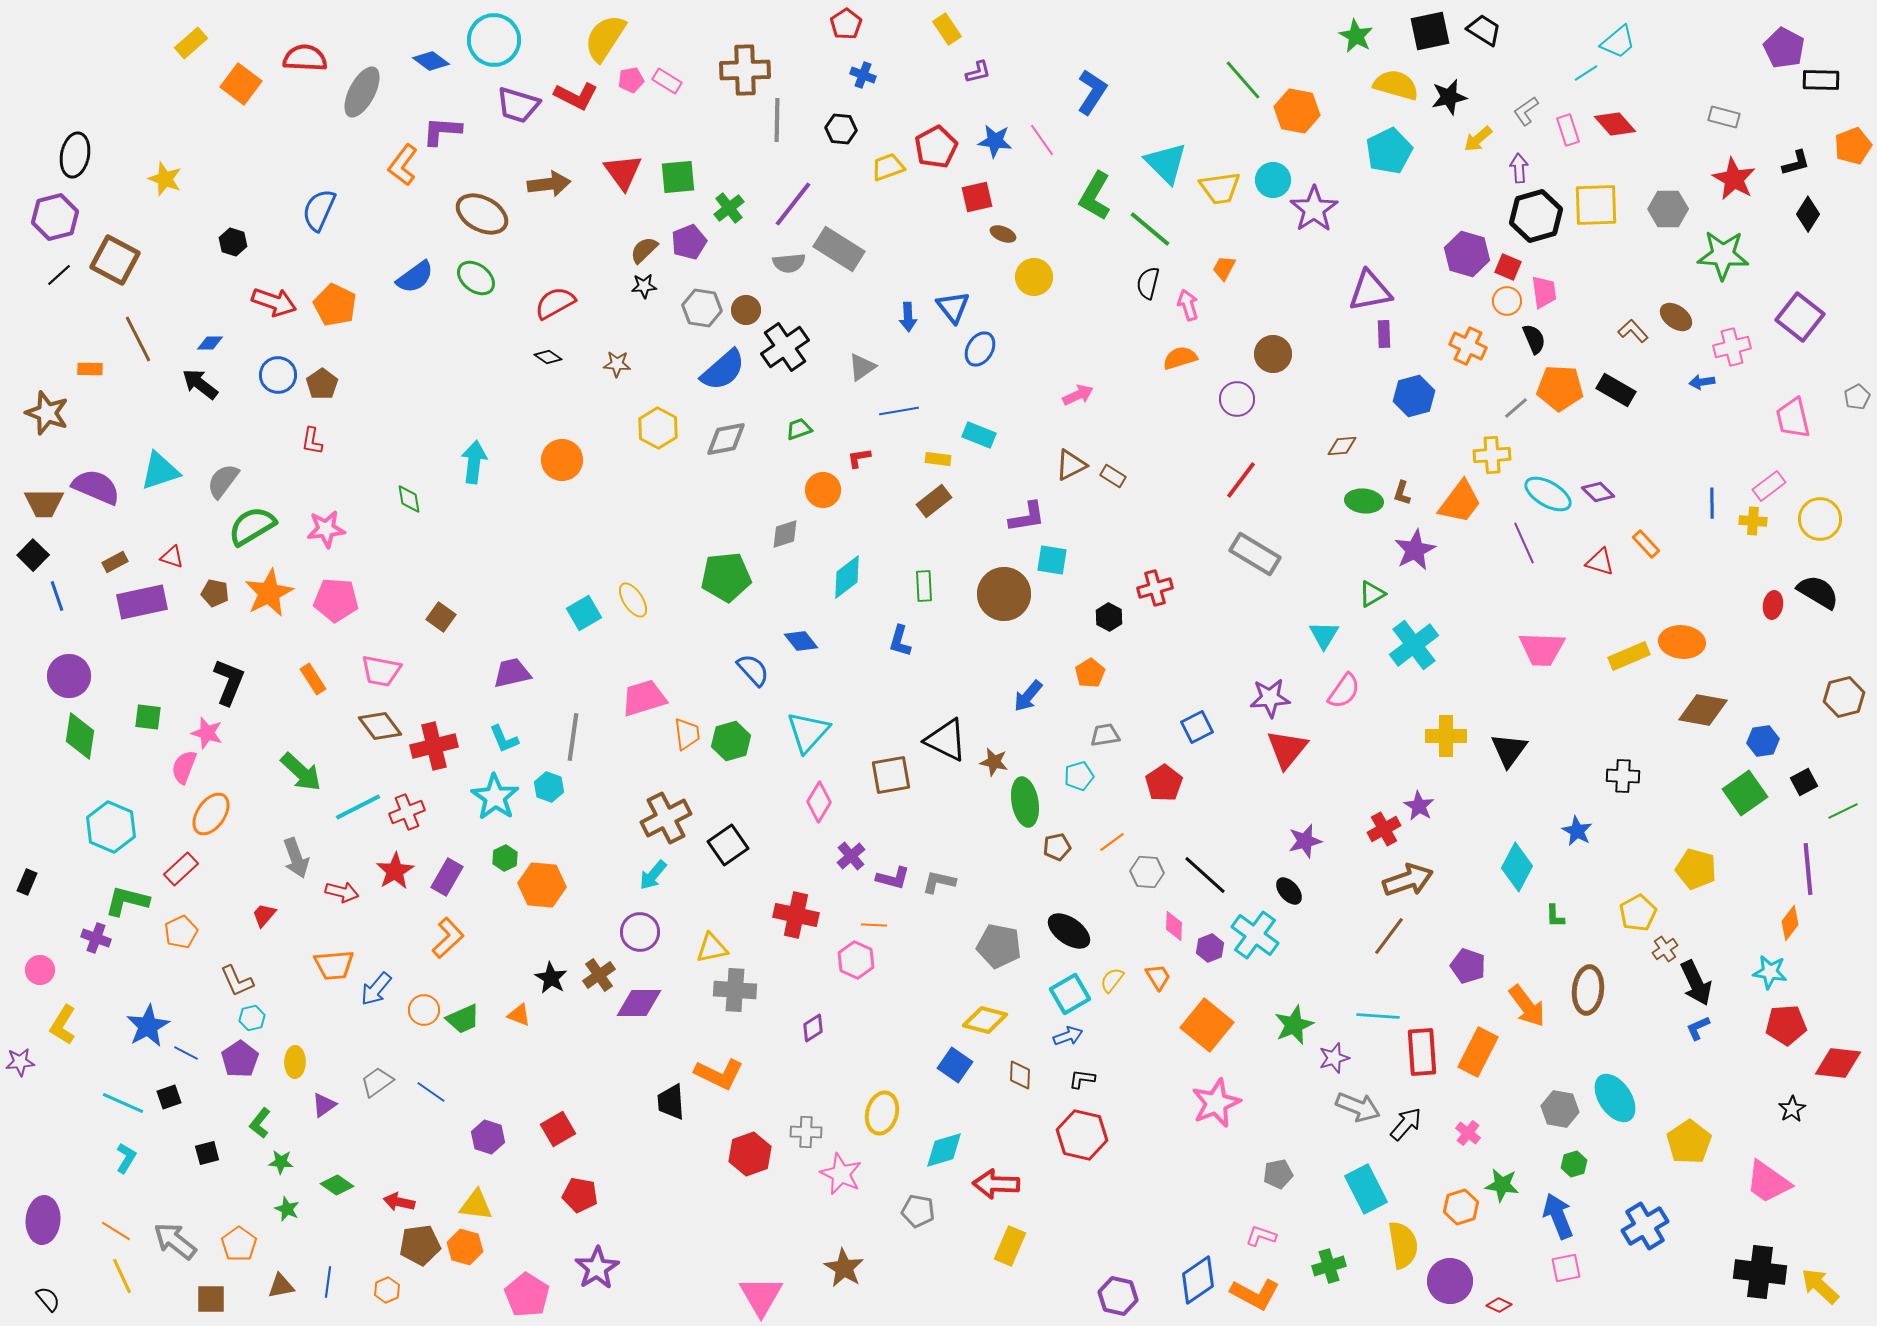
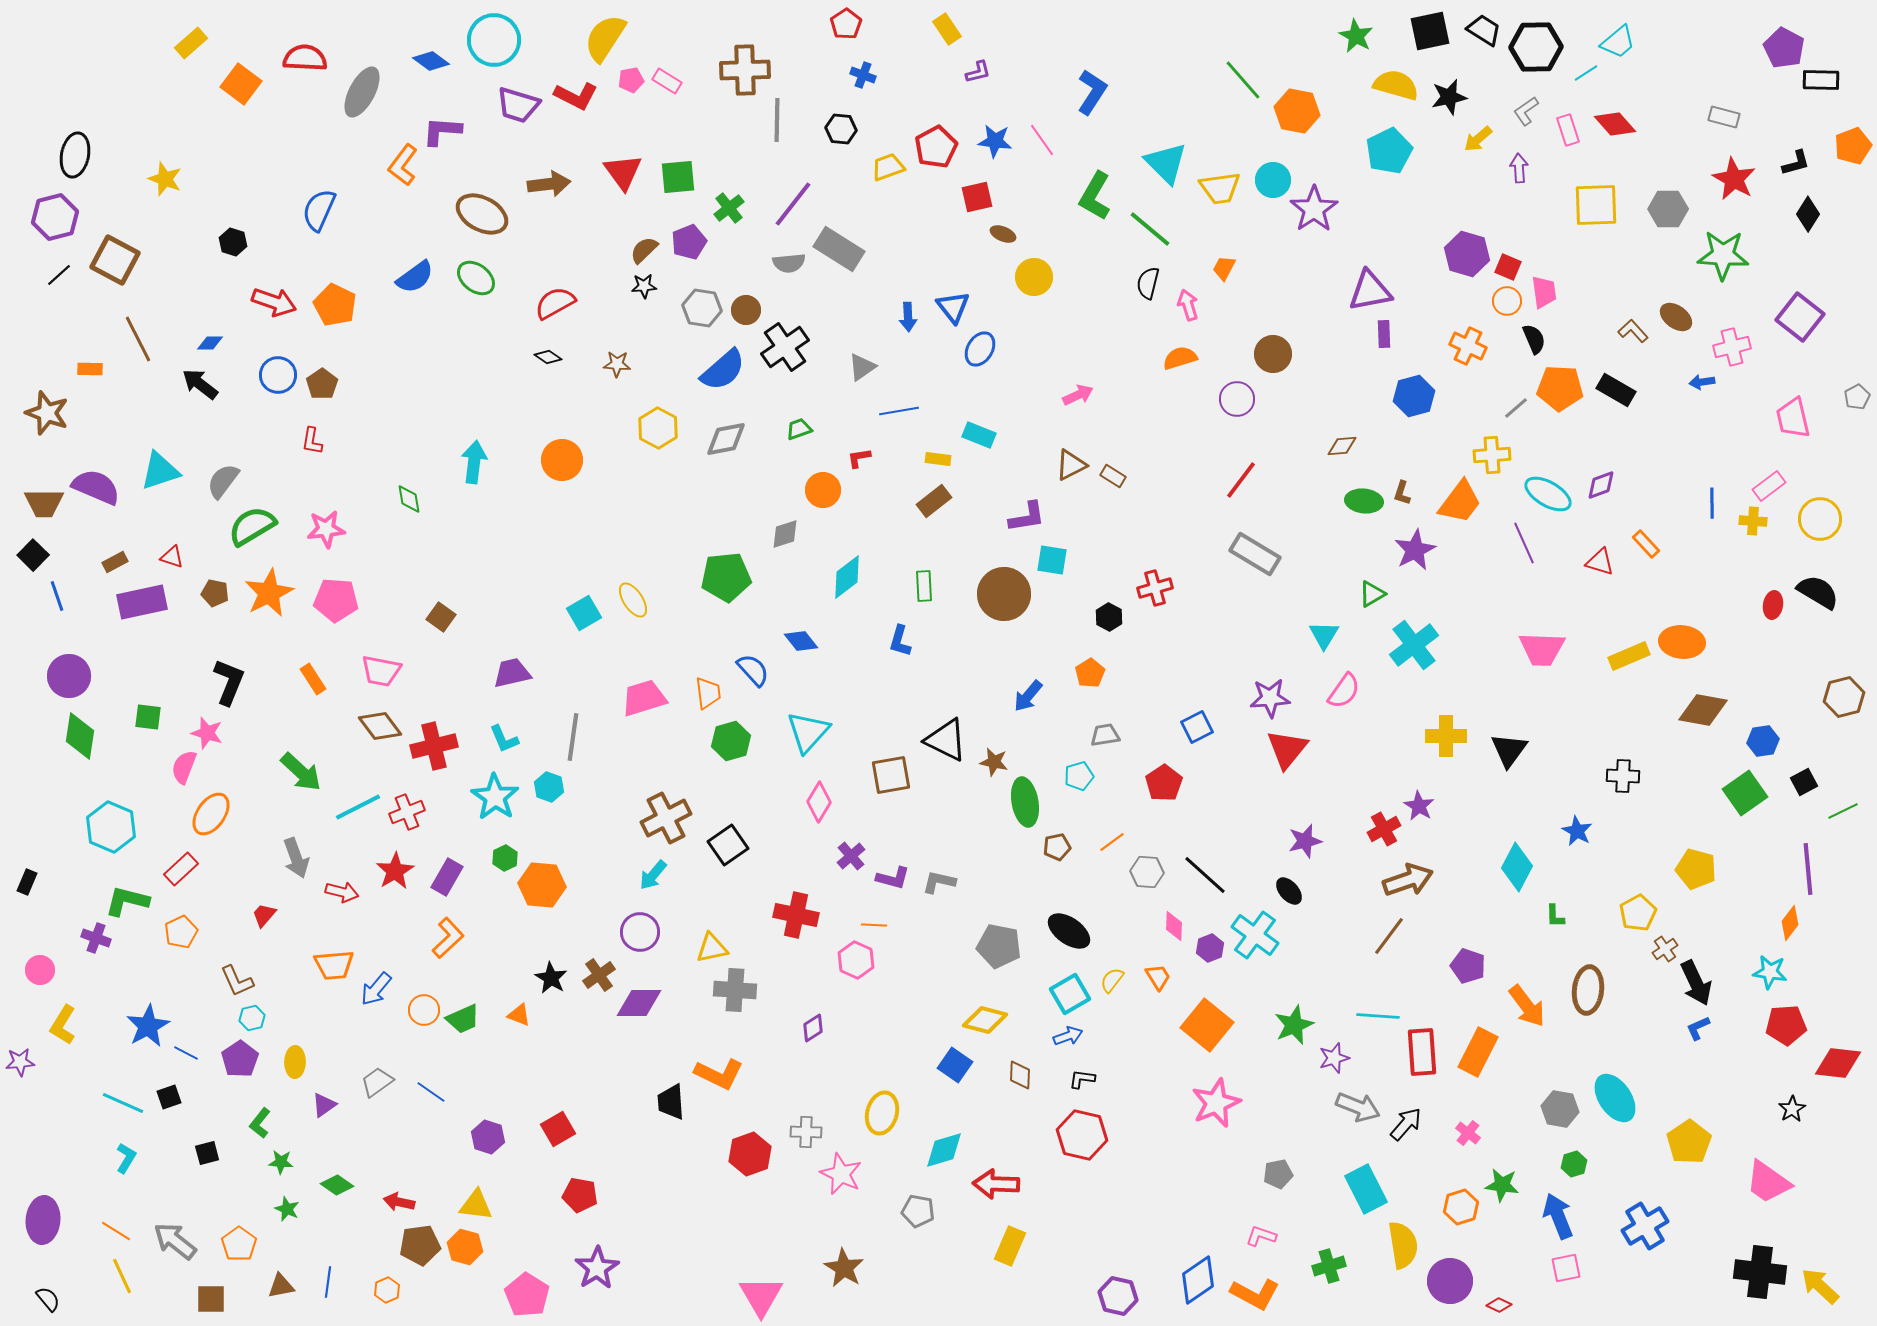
black hexagon at (1536, 216): moved 169 px up; rotated 15 degrees clockwise
purple diamond at (1598, 492): moved 3 px right, 7 px up; rotated 64 degrees counterclockwise
orange trapezoid at (687, 734): moved 21 px right, 41 px up
